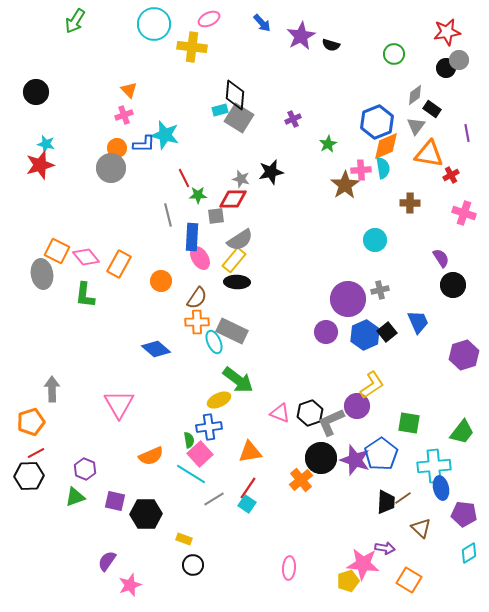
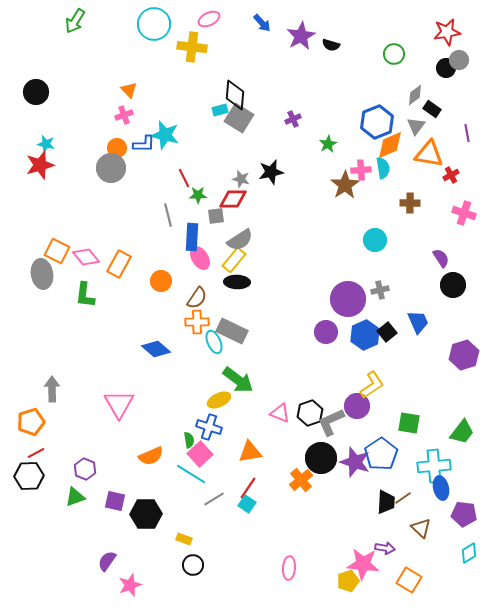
orange diamond at (386, 146): moved 4 px right, 1 px up
blue cross at (209, 427): rotated 25 degrees clockwise
purple star at (355, 460): moved 2 px down
